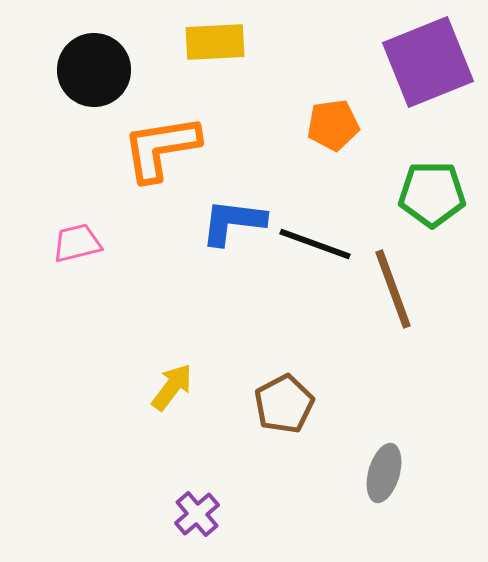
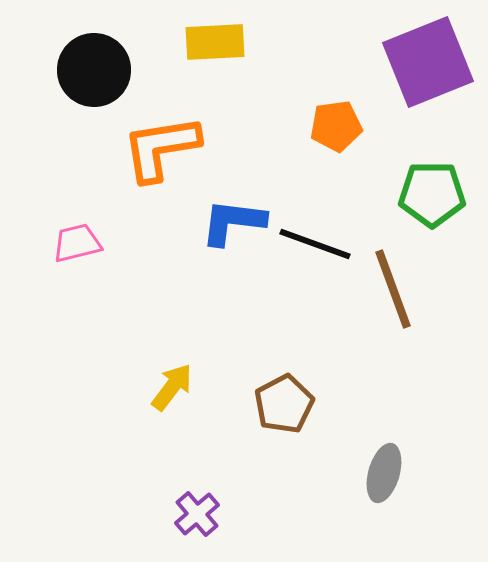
orange pentagon: moved 3 px right, 1 px down
